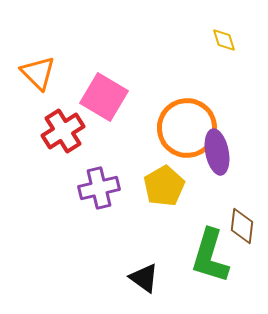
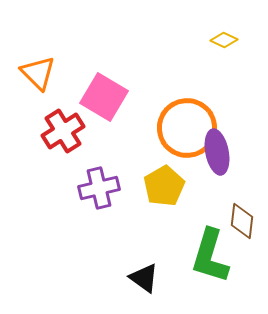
yellow diamond: rotated 48 degrees counterclockwise
brown diamond: moved 5 px up
